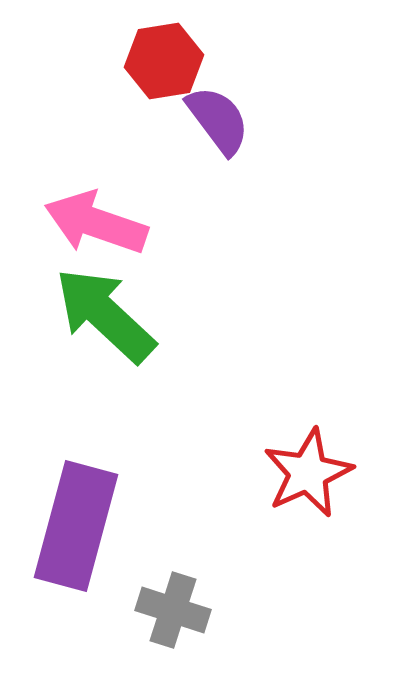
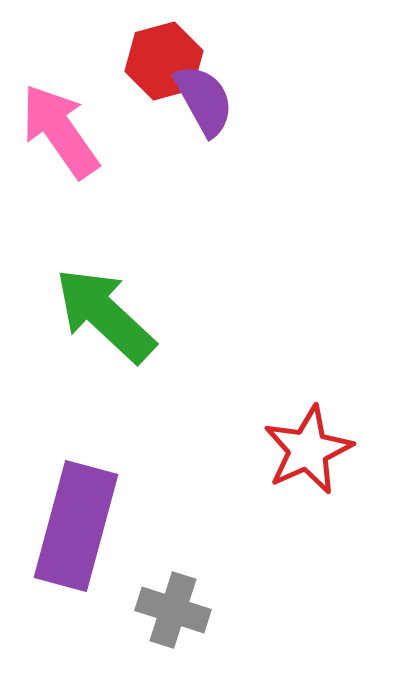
red hexagon: rotated 6 degrees counterclockwise
purple semicircle: moved 14 px left, 20 px up; rotated 8 degrees clockwise
pink arrow: moved 36 px left, 92 px up; rotated 36 degrees clockwise
red star: moved 23 px up
